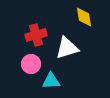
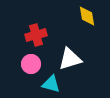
yellow diamond: moved 3 px right, 1 px up
white triangle: moved 3 px right, 11 px down
cyan triangle: moved 3 px down; rotated 18 degrees clockwise
